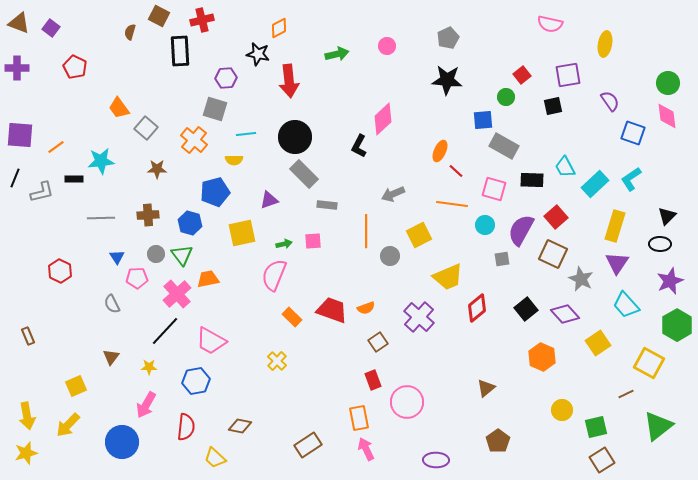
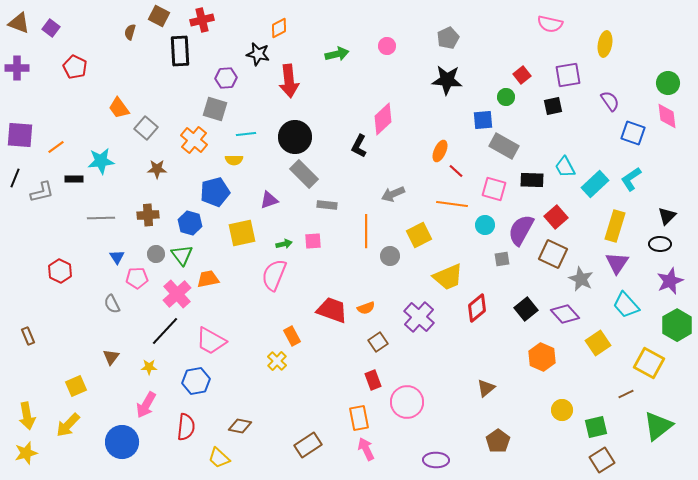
orange rectangle at (292, 317): moved 19 px down; rotated 18 degrees clockwise
yellow trapezoid at (215, 458): moved 4 px right
